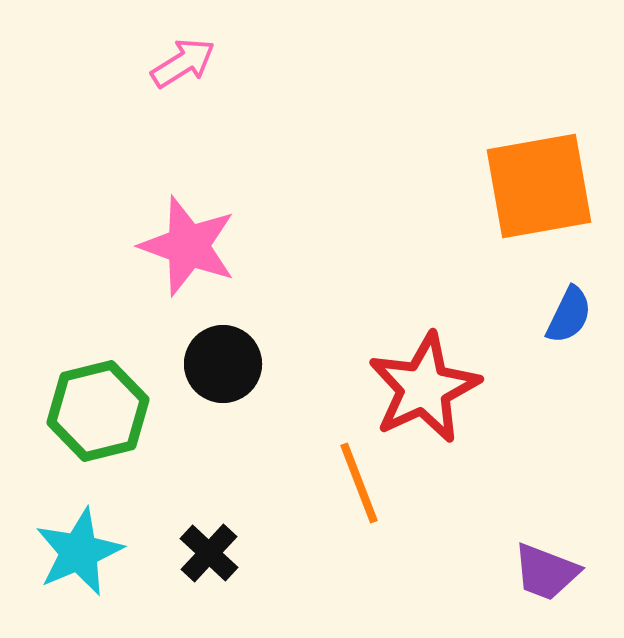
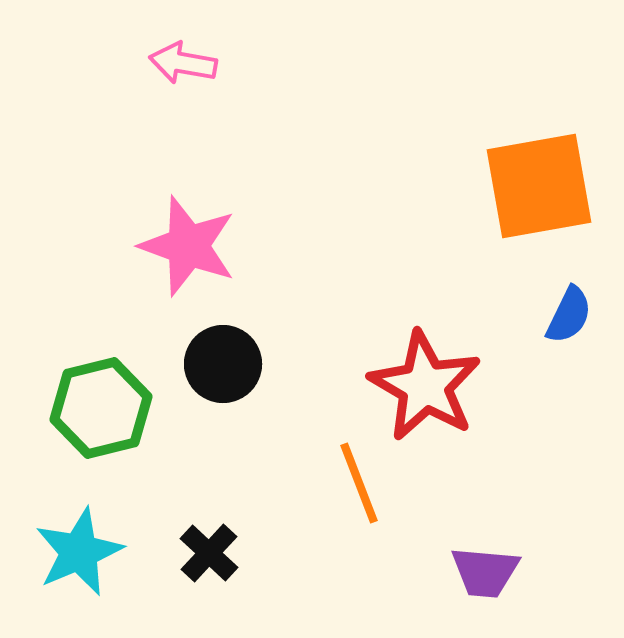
pink arrow: rotated 138 degrees counterclockwise
red star: moved 1 px right, 2 px up; rotated 17 degrees counterclockwise
green hexagon: moved 3 px right, 3 px up
purple trapezoid: moved 61 px left; rotated 16 degrees counterclockwise
